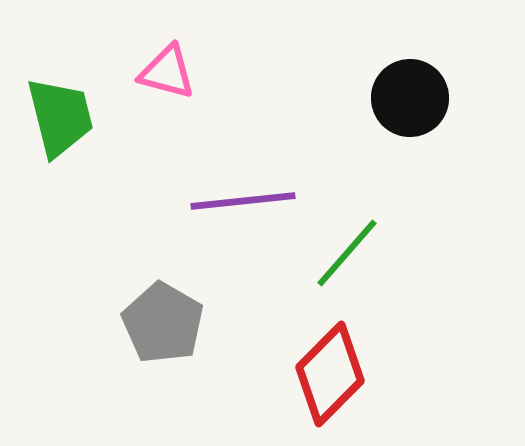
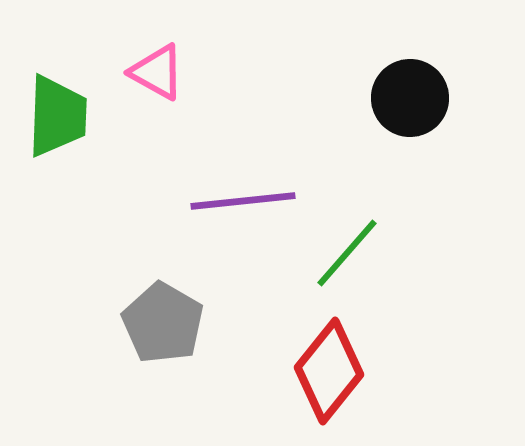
pink triangle: moved 10 px left; rotated 14 degrees clockwise
green trapezoid: moved 3 px left, 1 px up; rotated 16 degrees clockwise
red diamond: moved 1 px left, 3 px up; rotated 6 degrees counterclockwise
